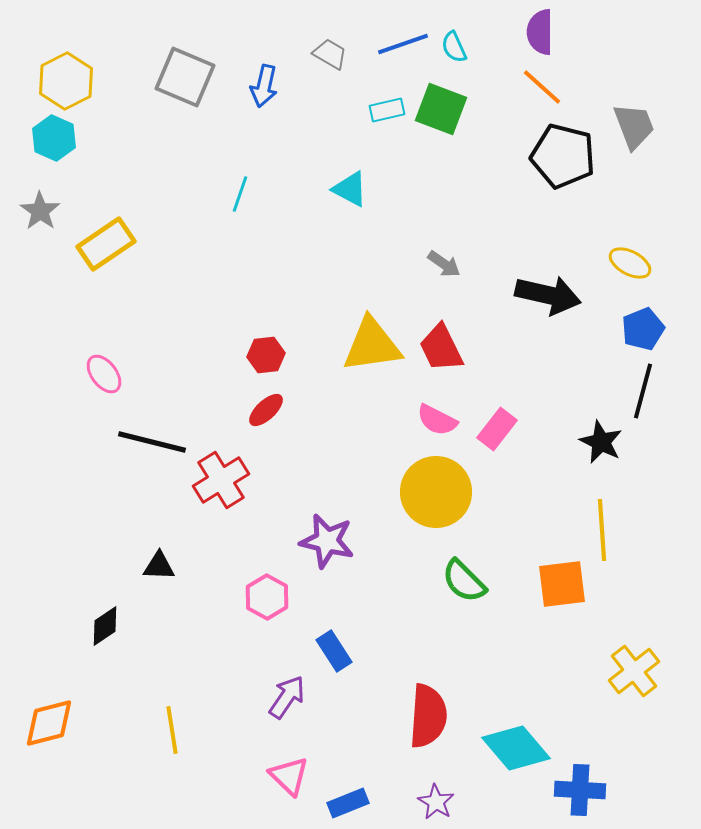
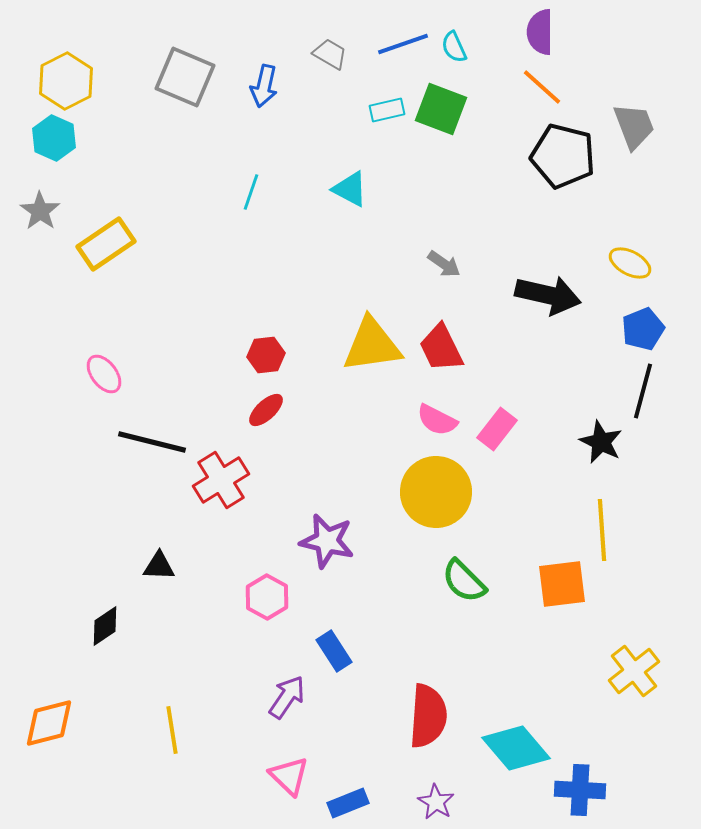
cyan line at (240, 194): moved 11 px right, 2 px up
